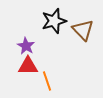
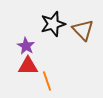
black star: moved 1 px left, 3 px down
